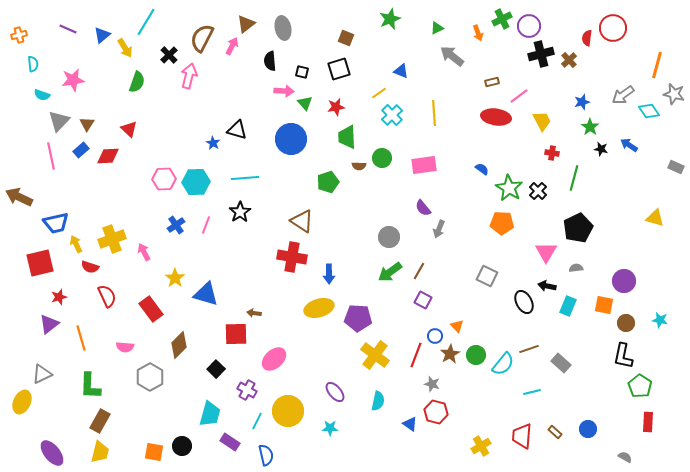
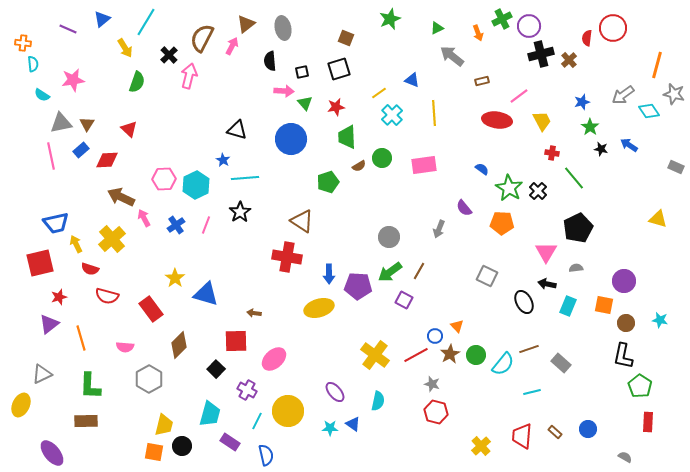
orange cross at (19, 35): moved 4 px right, 8 px down; rotated 21 degrees clockwise
blue triangle at (102, 35): moved 16 px up
blue triangle at (401, 71): moved 11 px right, 9 px down
black square at (302, 72): rotated 24 degrees counterclockwise
brown rectangle at (492, 82): moved 10 px left, 1 px up
cyan semicircle at (42, 95): rotated 14 degrees clockwise
red ellipse at (496, 117): moved 1 px right, 3 px down
gray triangle at (59, 121): moved 2 px right, 2 px down; rotated 35 degrees clockwise
blue star at (213, 143): moved 10 px right, 17 px down
red diamond at (108, 156): moved 1 px left, 4 px down
brown semicircle at (359, 166): rotated 32 degrees counterclockwise
green line at (574, 178): rotated 55 degrees counterclockwise
cyan hexagon at (196, 182): moved 3 px down; rotated 24 degrees counterclockwise
brown arrow at (19, 197): moved 102 px right
purple semicircle at (423, 208): moved 41 px right
yellow triangle at (655, 218): moved 3 px right, 1 px down
yellow cross at (112, 239): rotated 20 degrees counterclockwise
pink arrow at (144, 252): moved 34 px up
red cross at (292, 257): moved 5 px left
red semicircle at (90, 267): moved 2 px down
black arrow at (547, 286): moved 2 px up
red semicircle at (107, 296): rotated 130 degrees clockwise
purple square at (423, 300): moved 19 px left
purple pentagon at (358, 318): moved 32 px up
red square at (236, 334): moved 7 px down
red line at (416, 355): rotated 40 degrees clockwise
gray hexagon at (150, 377): moved 1 px left, 2 px down
yellow ellipse at (22, 402): moved 1 px left, 3 px down
brown rectangle at (100, 421): moved 14 px left; rotated 60 degrees clockwise
blue triangle at (410, 424): moved 57 px left
yellow cross at (481, 446): rotated 12 degrees counterclockwise
yellow trapezoid at (100, 452): moved 64 px right, 27 px up
